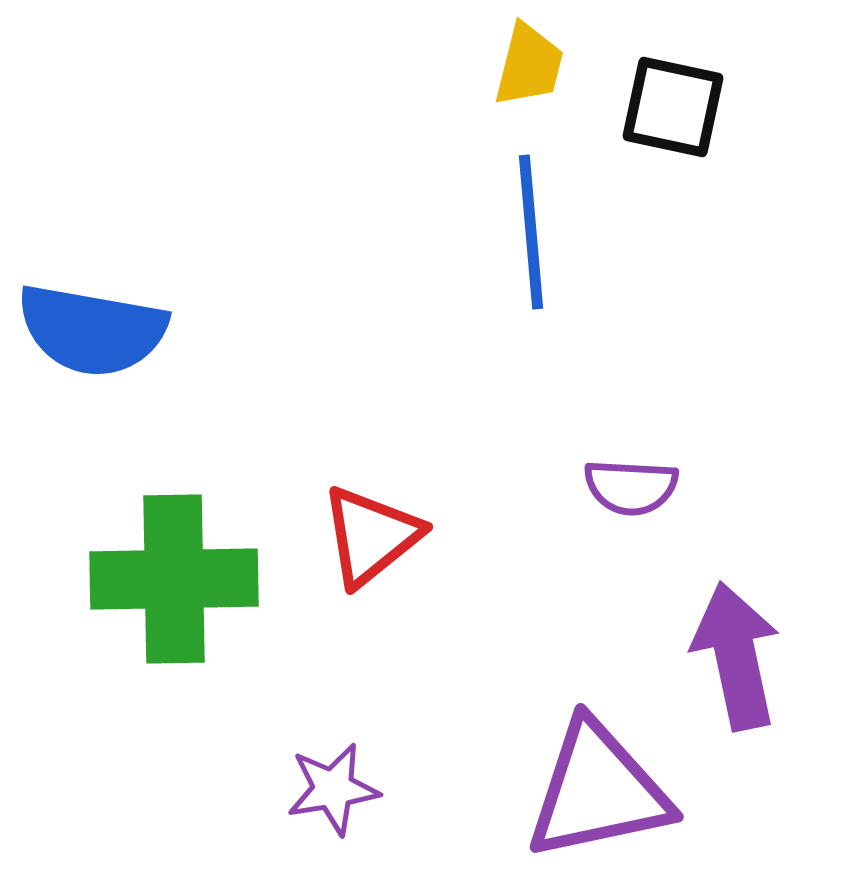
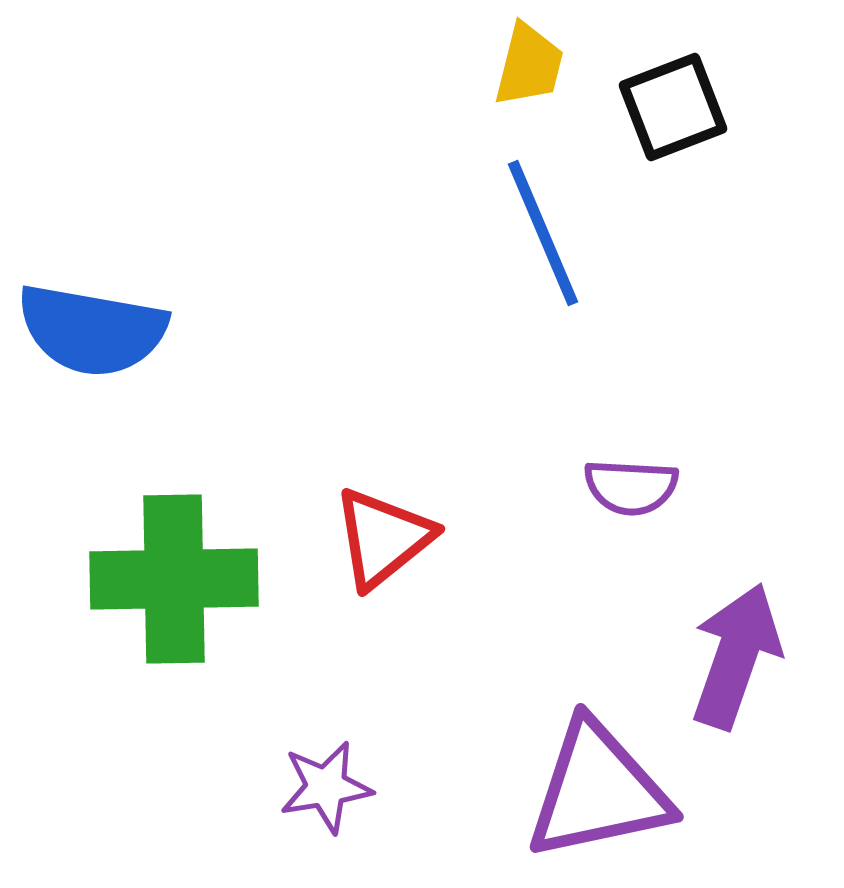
black square: rotated 33 degrees counterclockwise
blue line: moved 12 px right, 1 px down; rotated 18 degrees counterclockwise
red triangle: moved 12 px right, 2 px down
purple arrow: rotated 31 degrees clockwise
purple star: moved 7 px left, 2 px up
